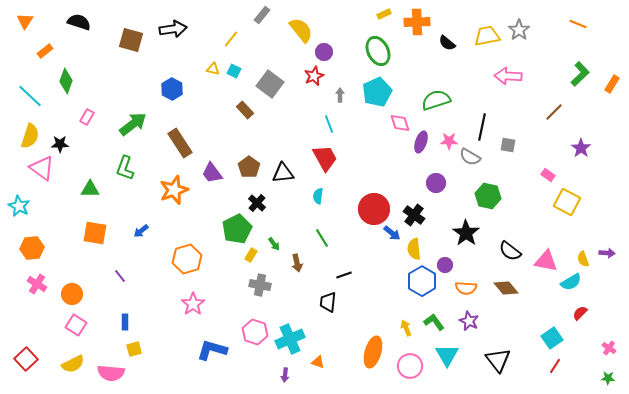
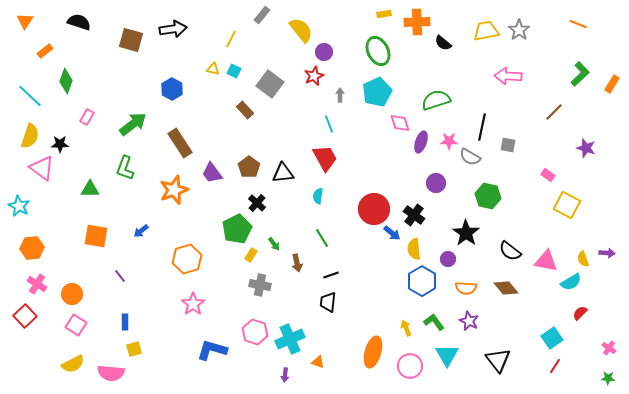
yellow rectangle at (384, 14): rotated 16 degrees clockwise
yellow trapezoid at (487, 36): moved 1 px left, 5 px up
yellow line at (231, 39): rotated 12 degrees counterclockwise
black semicircle at (447, 43): moved 4 px left
purple star at (581, 148): moved 5 px right; rotated 18 degrees counterclockwise
yellow square at (567, 202): moved 3 px down
orange square at (95, 233): moved 1 px right, 3 px down
purple circle at (445, 265): moved 3 px right, 6 px up
black line at (344, 275): moved 13 px left
red square at (26, 359): moved 1 px left, 43 px up
